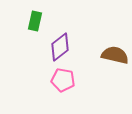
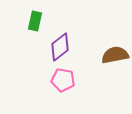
brown semicircle: rotated 24 degrees counterclockwise
